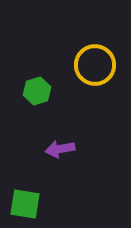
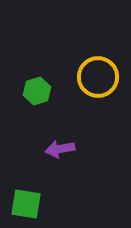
yellow circle: moved 3 px right, 12 px down
green square: moved 1 px right
